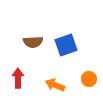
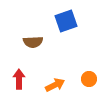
blue square: moved 24 px up
red arrow: moved 1 px right, 1 px down
orange arrow: rotated 132 degrees clockwise
